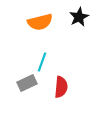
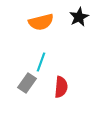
orange semicircle: moved 1 px right
cyan line: moved 1 px left
gray rectangle: rotated 30 degrees counterclockwise
